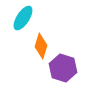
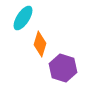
orange diamond: moved 1 px left, 2 px up
